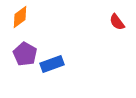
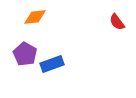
orange diamond: moved 15 px right; rotated 30 degrees clockwise
